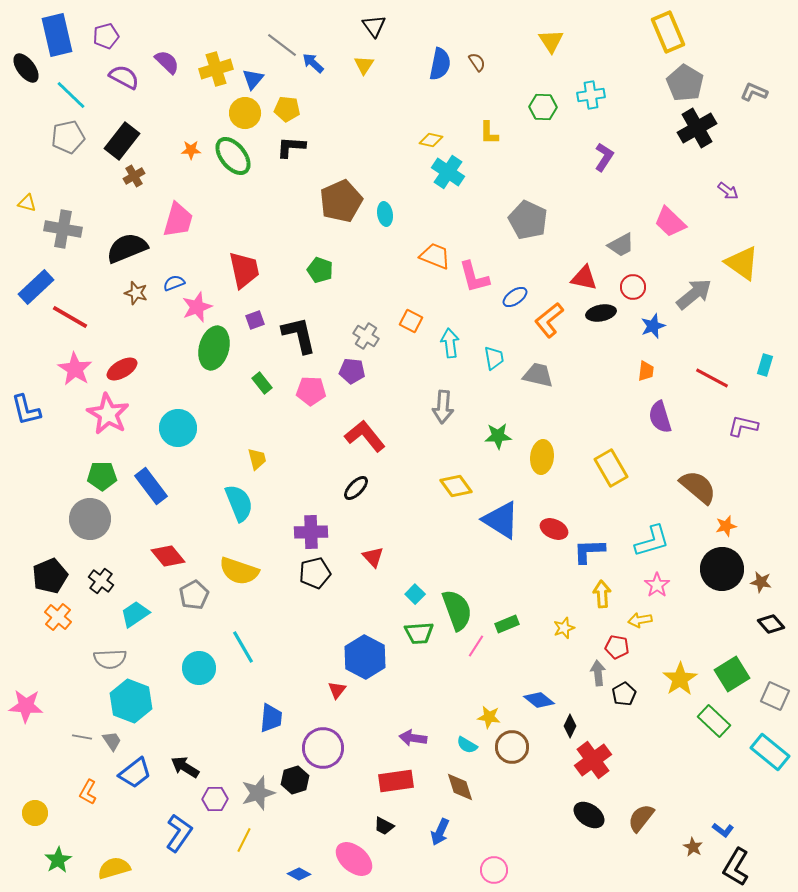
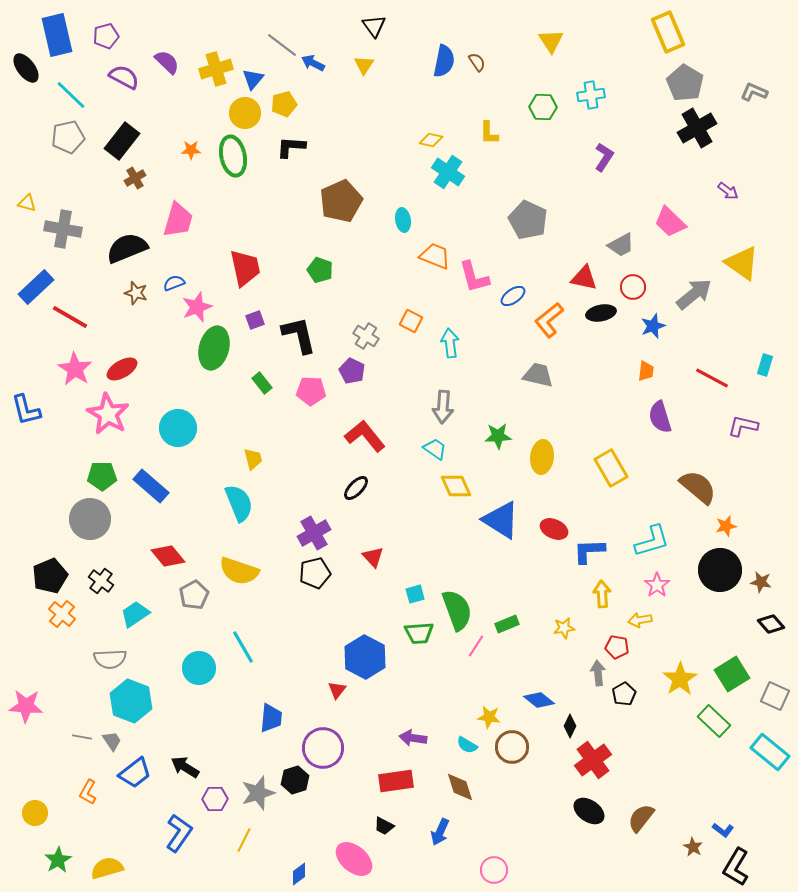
blue arrow at (313, 63): rotated 15 degrees counterclockwise
blue semicircle at (440, 64): moved 4 px right, 3 px up
yellow pentagon at (287, 109): moved 3 px left, 5 px up; rotated 20 degrees counterclockwise
green ellipse at (233, 156): rotated 27 degrees clockwise
brown cross at (134, 176): moved 1 px right, 2 px down
cyan ellipse at (385, 214): moved 18 px right, 6 px down
red trapezoid at (244, 270): moved 1 px right, 2 px up
blue ellipse at (515, 297): moved 2 px left, 1 px up
cyan trapezoid at (494, 358): moved 59 px left, 91 px down; rotated 45 degrees counterclockwise
purple pentagon at (352, 371): rotated 20 degrees clockwise
yellow trapezoid at (257, 459): moved 4 px left
blue rectangle at (151, 486): rotated 12 degrees counterclockwise
yellow diamond at (456, 486): rotated 12 degrees clockwise
purple cross at (311, 532): moved 3 px right, 1 px down; rotated 28 degrees counterclockwise
black circle at (722, 569): moved 2 px left, 1 px down
cyan square at (415, 594): rotated 30 degrees clockwise
orange cross at (58, 617): moved 4 px right, 3 px up
yellow star at (564, 628): rotated 10 degrees clockwise
black ellipse at (589, 815): moved 4 px up
yellow semicircle at (114, 868): moved 7 px left
blue diamond at (299, 874): rotated 65 degrees counterclockwise
